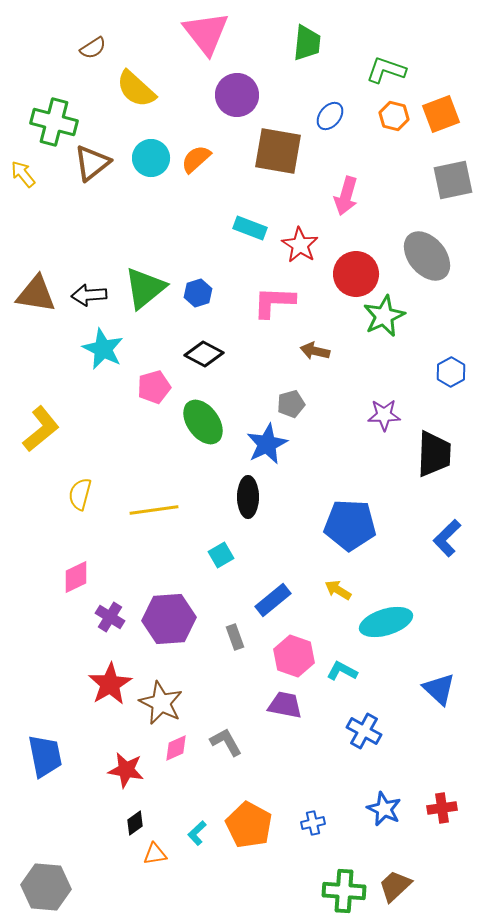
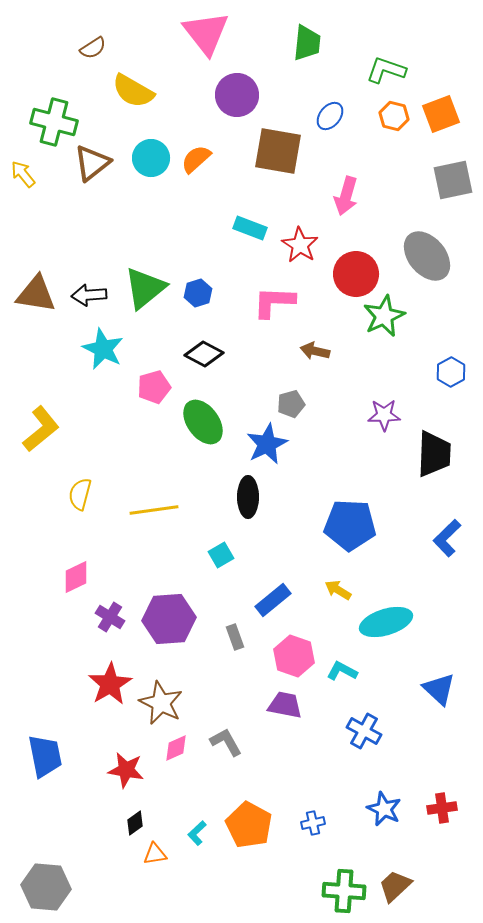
yellow semicircle at (136, 89): moved 3 px left, 2 px down; rotated 12 degrees counterclockwise
